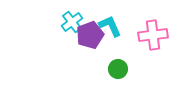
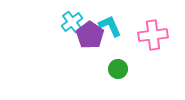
purple pentagon: rotated 16 degrees counterclockwise
